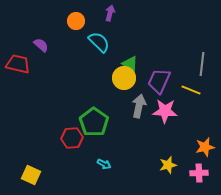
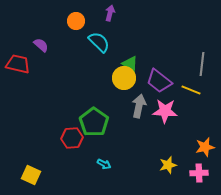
purple trapezoid: rotated 76 degrees counterclockwise
